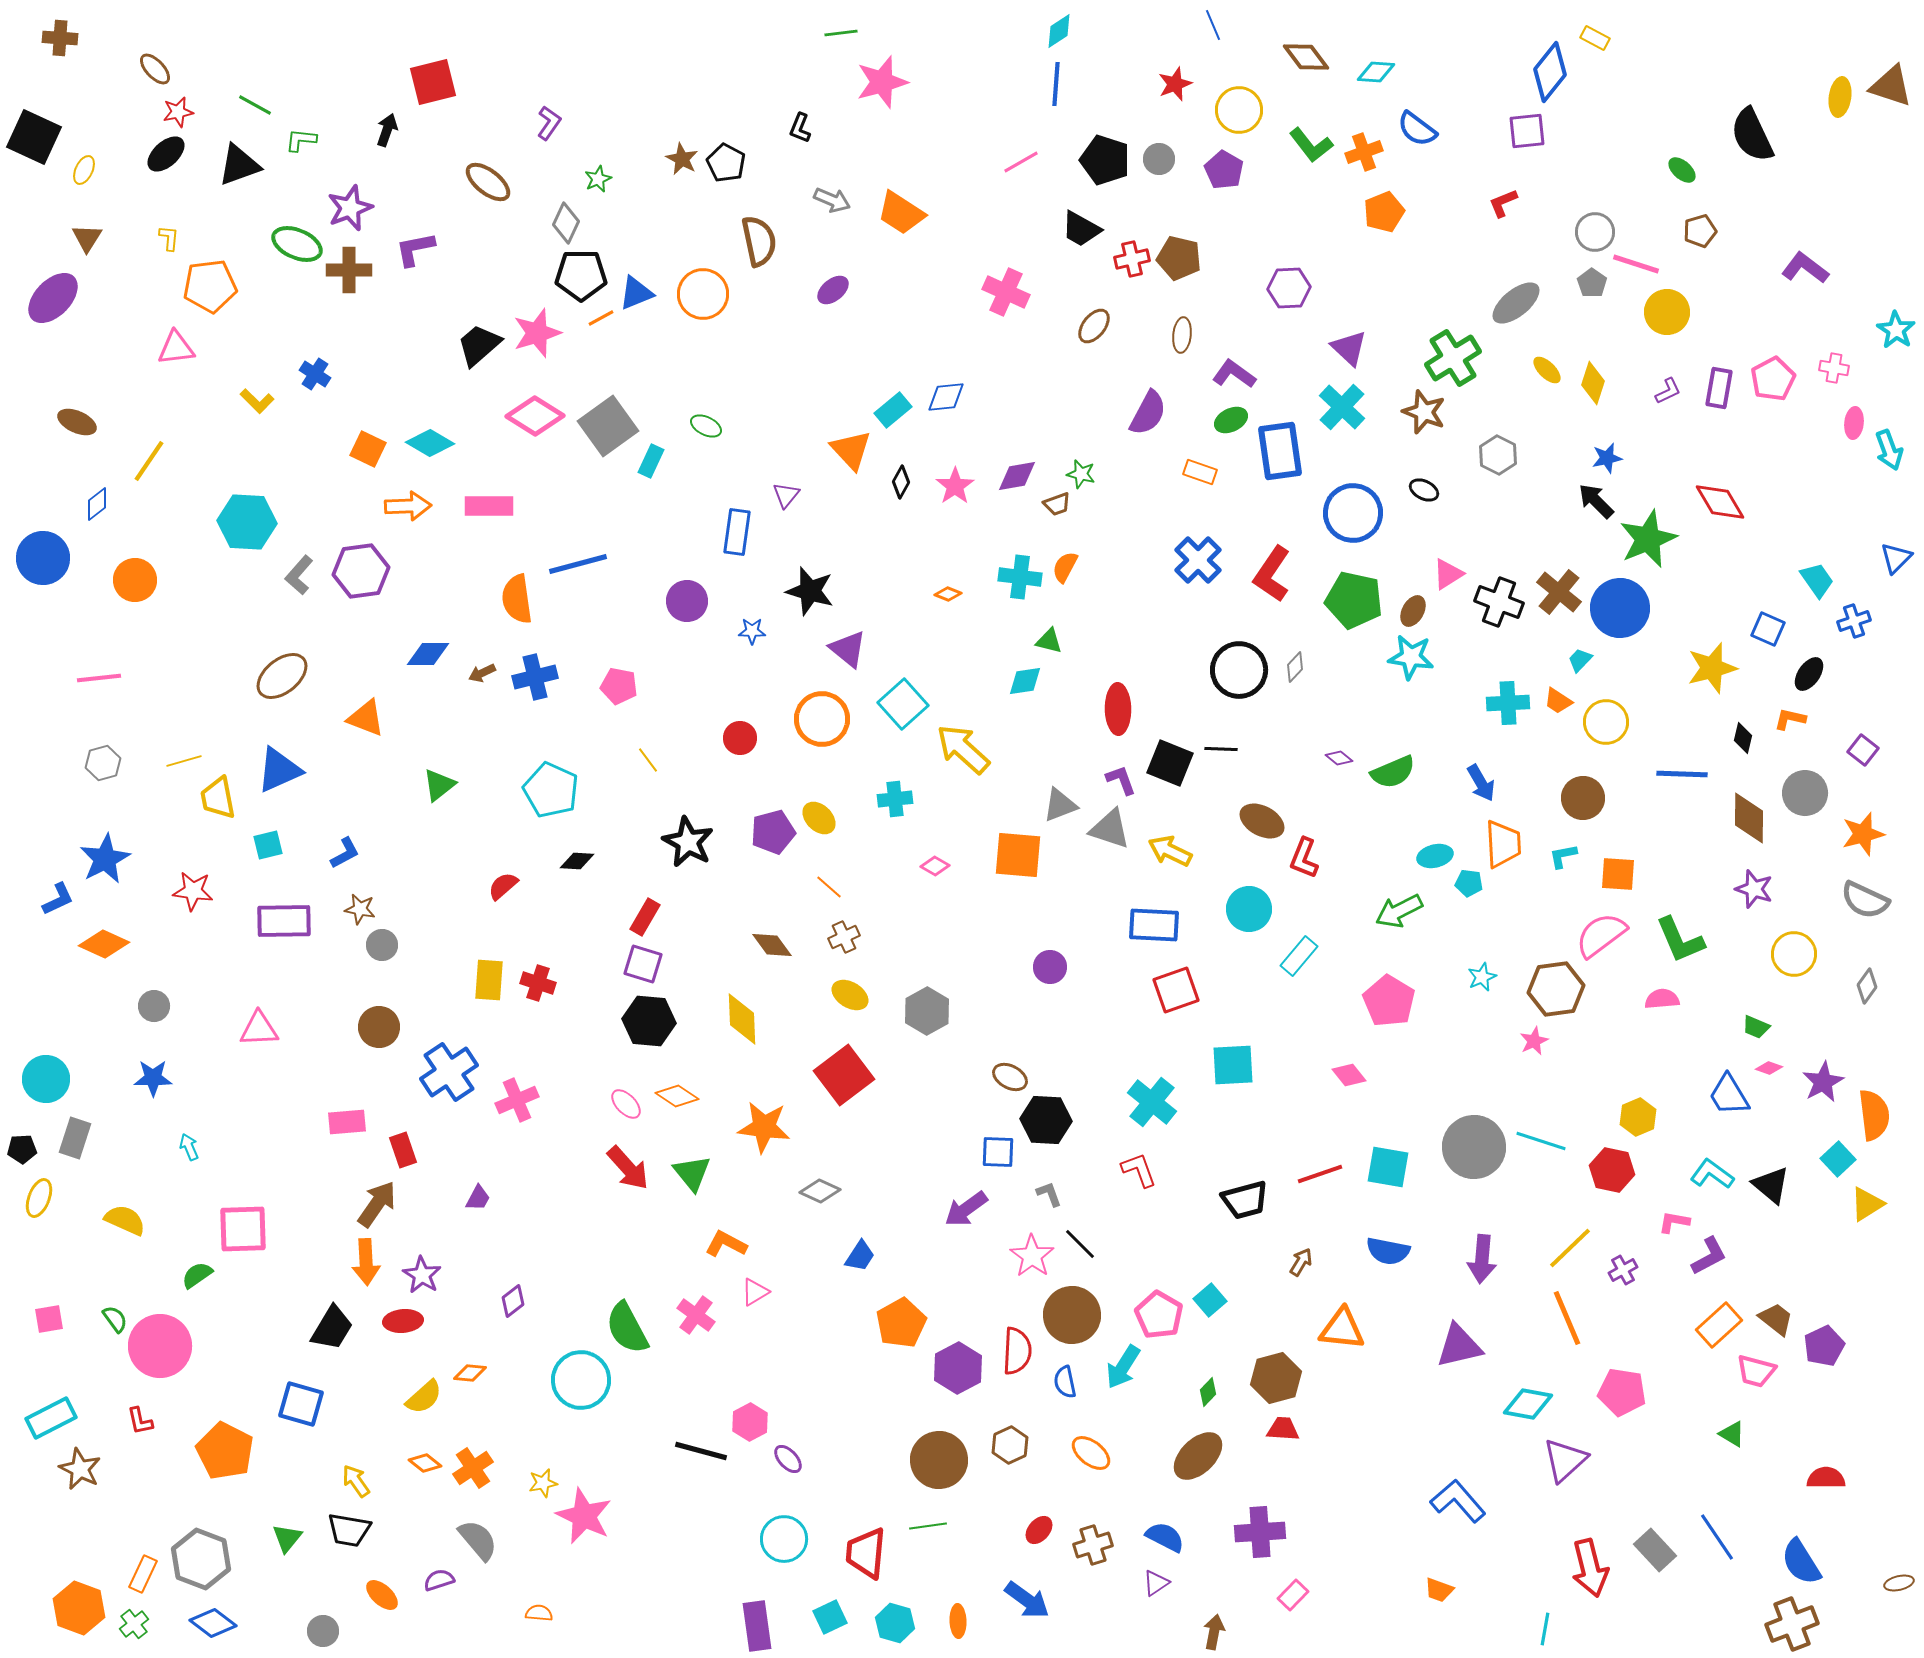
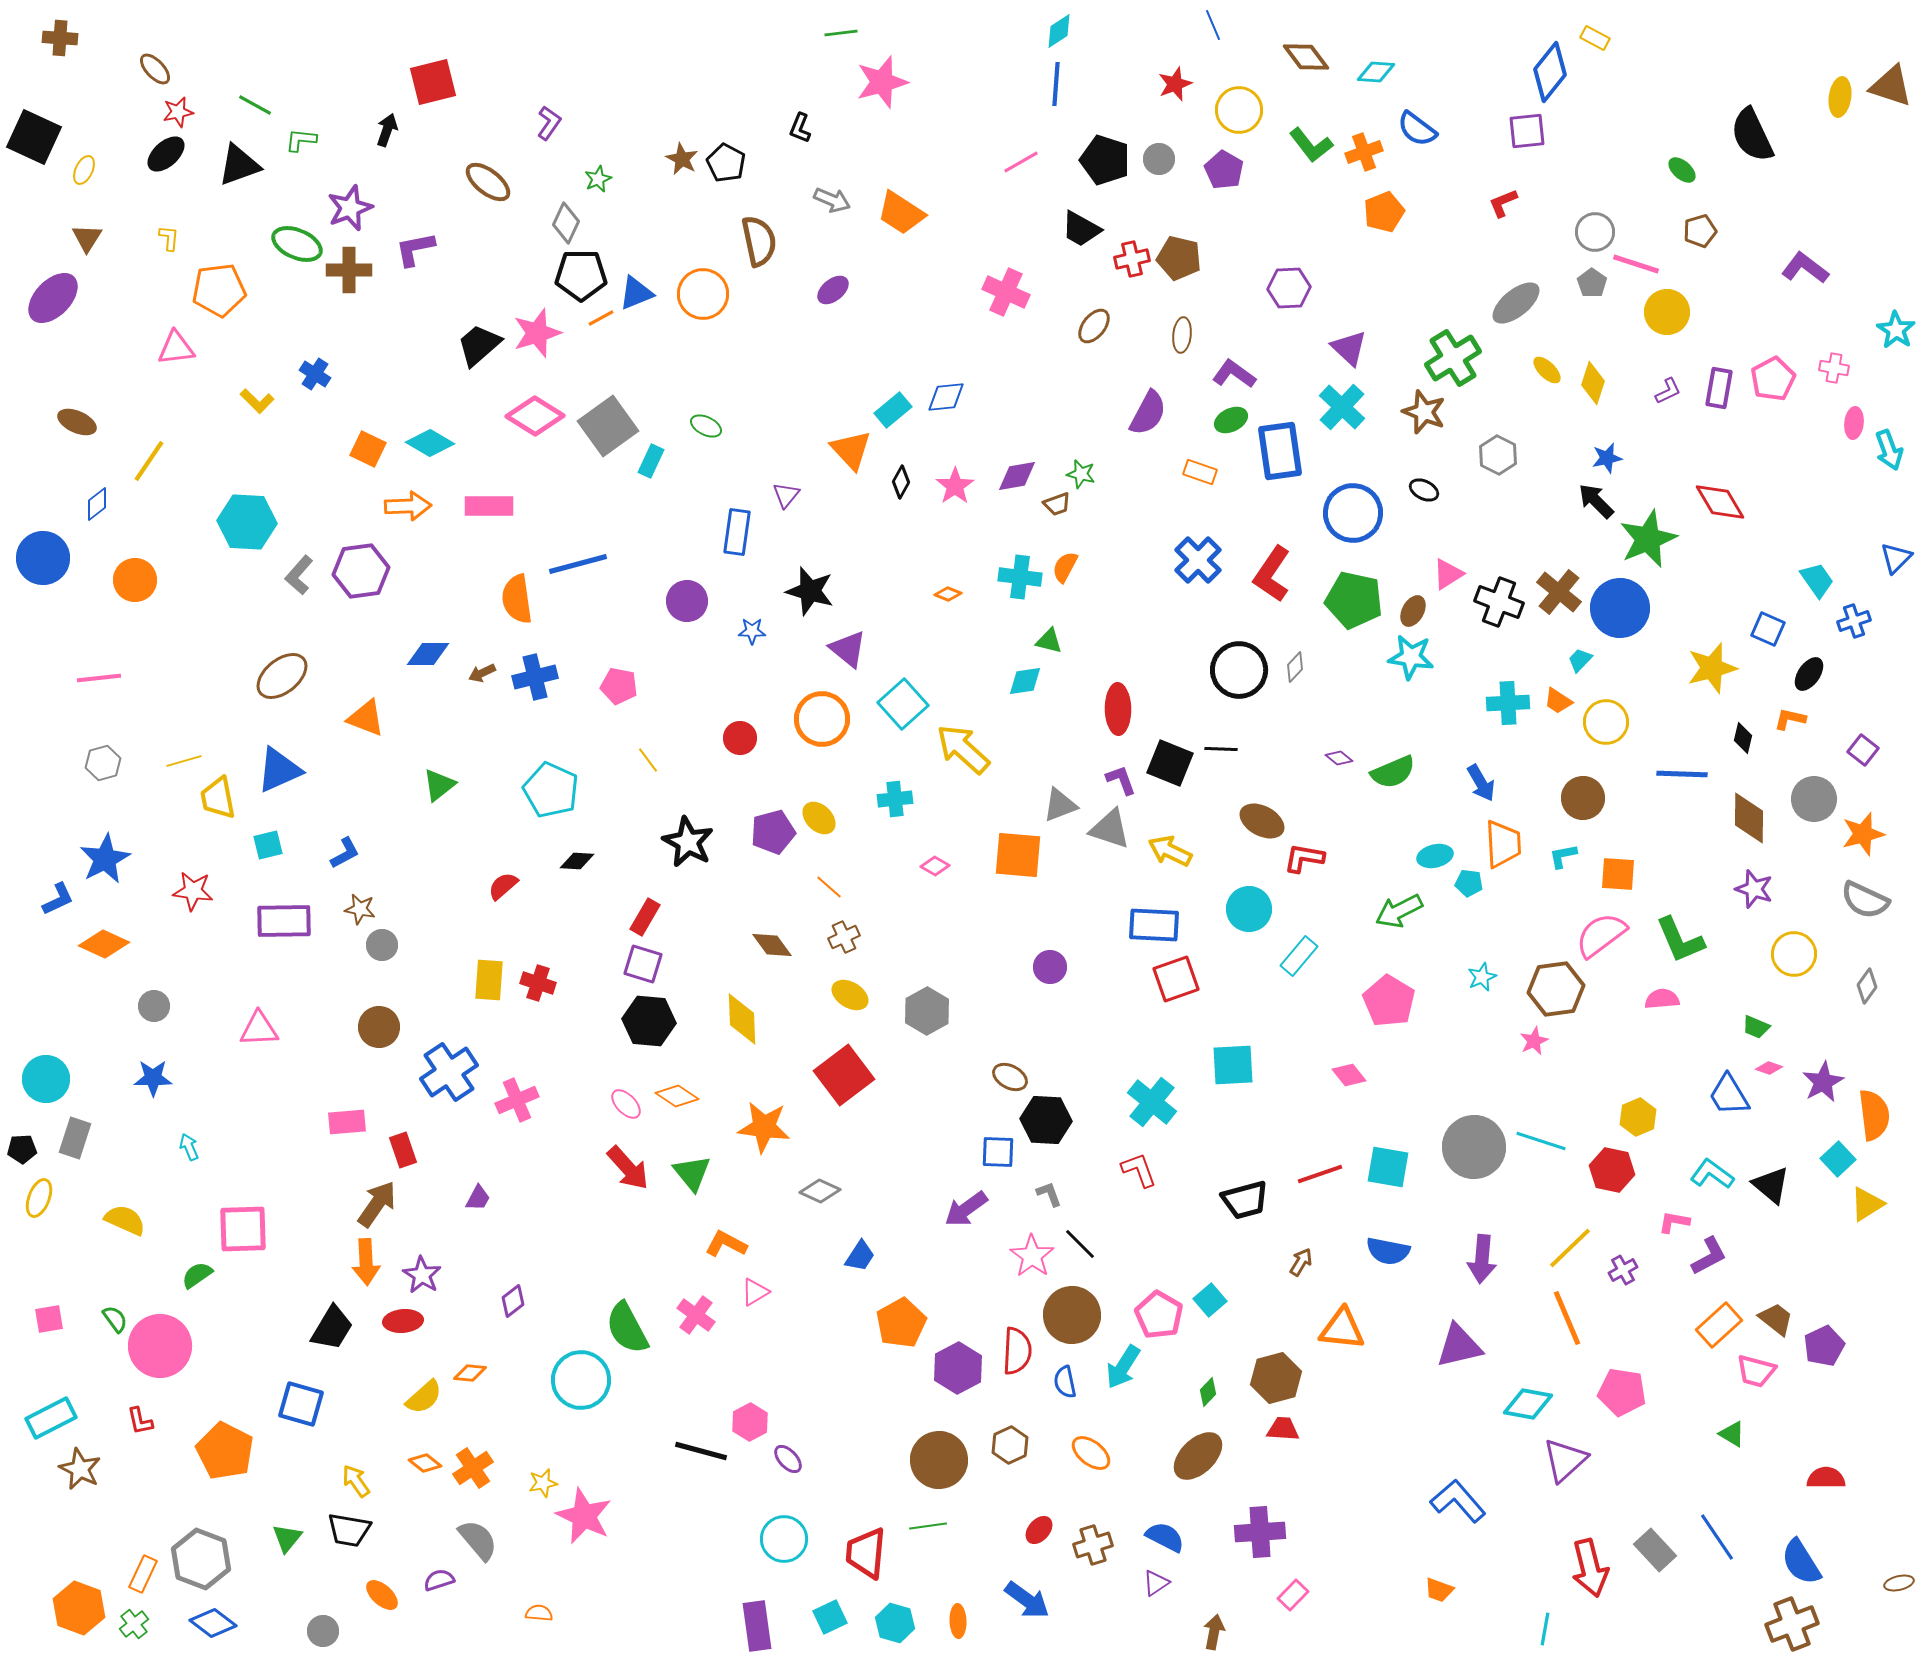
orange pentagon at (210, 286): moved 9 px right, 4 px down
gray circle at (1805, 793): moved 9 px right, 6 px down
red L-shape at (1304, 858): rotated 78 degrees clockwise
red square at (1176, 990): moved 11 px up
